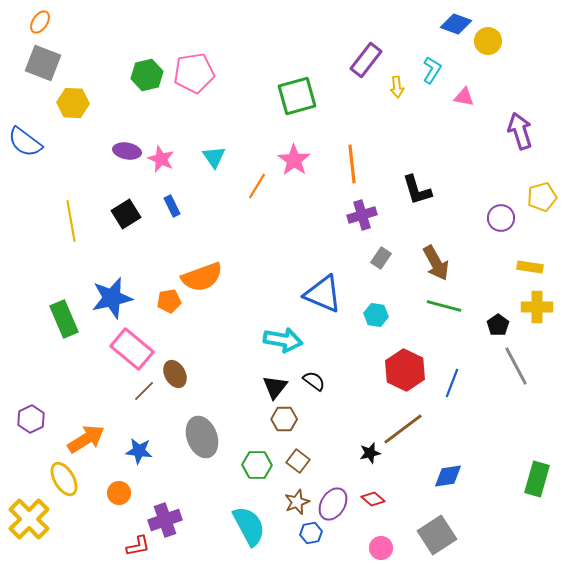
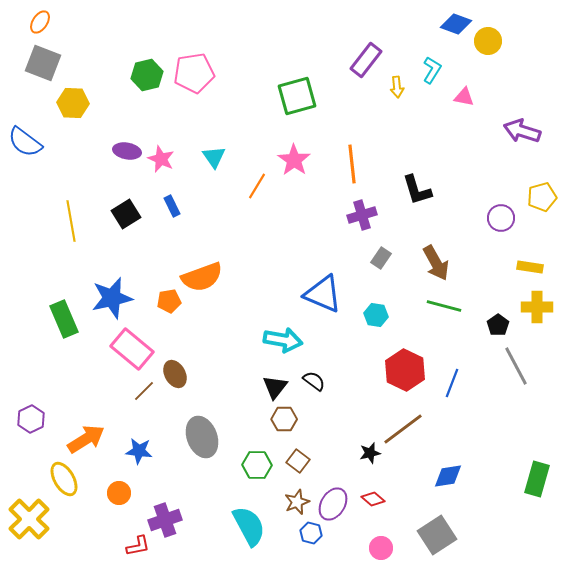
purple arrow at (520, 131): moved 2 px right; rotated 54 degrees counterclockwise
blue hexagon at (311, 533): rotated 25 degrees clockwise
